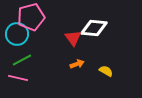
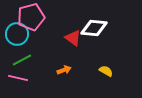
red triangle: rotated 18 degrees counterclockwise
orange arrow: moved 13 px left, 6 px down
